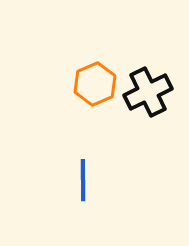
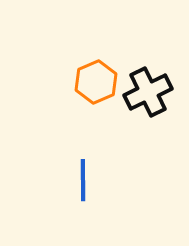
orange hexagon: moved 1 px right, 2 px up
